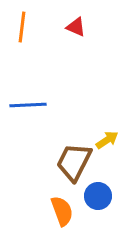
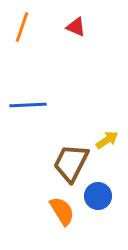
orange line: rotated 12 degrees clockwise
brown trapezoid: moved 3 px left, 1 px down
orange semicircle: rotated 12 degrees counterclockwise
